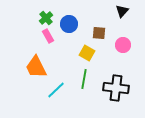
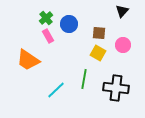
yellow square: moved 11 px right
orange trapezoid: moved 8 px left, 7 px up; rotated 30 degrees counterclockwise
